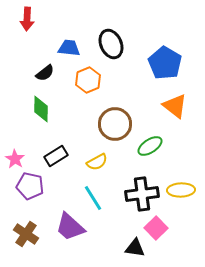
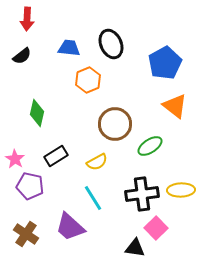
blue pentagon: rotated 12 degrees clockwise
black semicircle: moved 23 px left, 17 px up
green diamond: moved 4 px left, 4 px down; rotated 12 degrees clockwise
